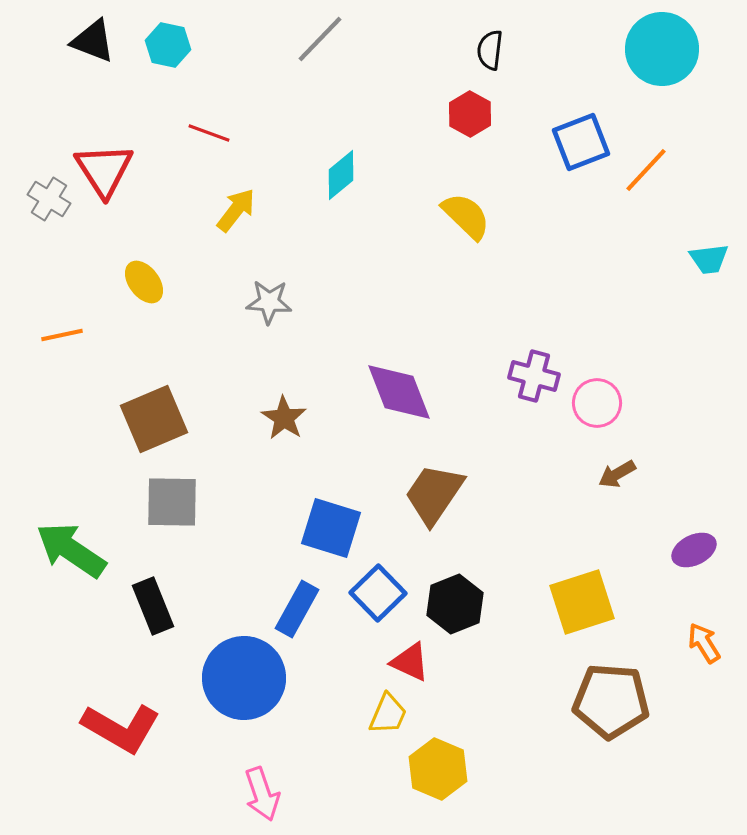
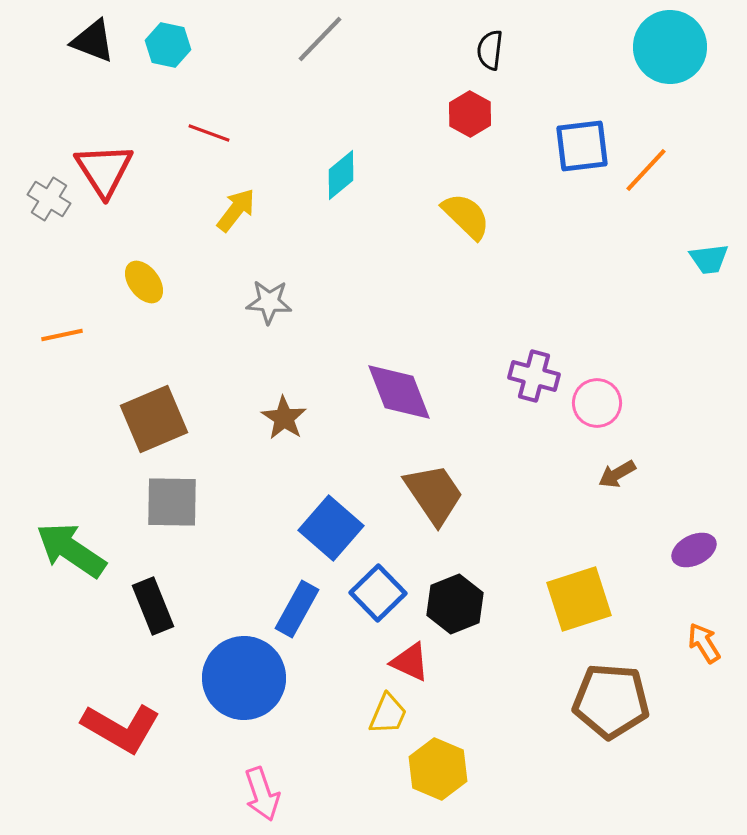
cyan circle at (662, 49): moved 8 px right, 2 px up
blue square at (581, 142): moved 1 px right, 4 px down; rotated 14 degrees clockwise
brown trapezoid at (434, 494): rotated 112 degrees clockwise
blue square at (331, 528): rotated 24 degrees clockwise
yellow square at (582, 602): moved 3 px left, 3 px up
